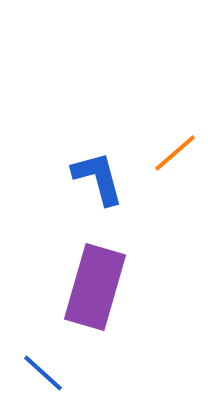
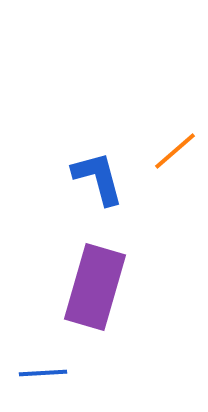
orange line: moved 2 px up
blue line: rotated 45 degrees counterclockwise
